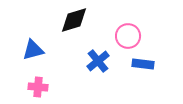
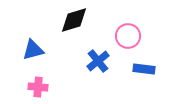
blue rectangle: moved 1 px right, 5 px down
